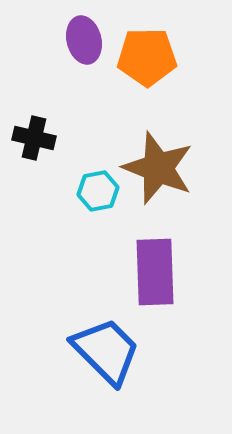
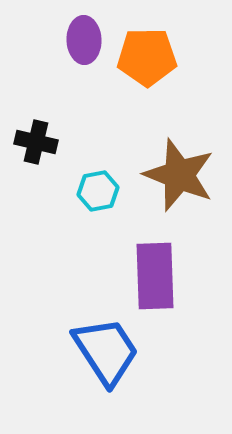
purple ellipse: rotated 12 degrees clockwise
black cross: moved 2 px right, 4 px down
brown star: moved 21 px right, 7 px down
purple rectangle: moved 4 px down
blue trapezoid: rotated 12 degrees clockwise
